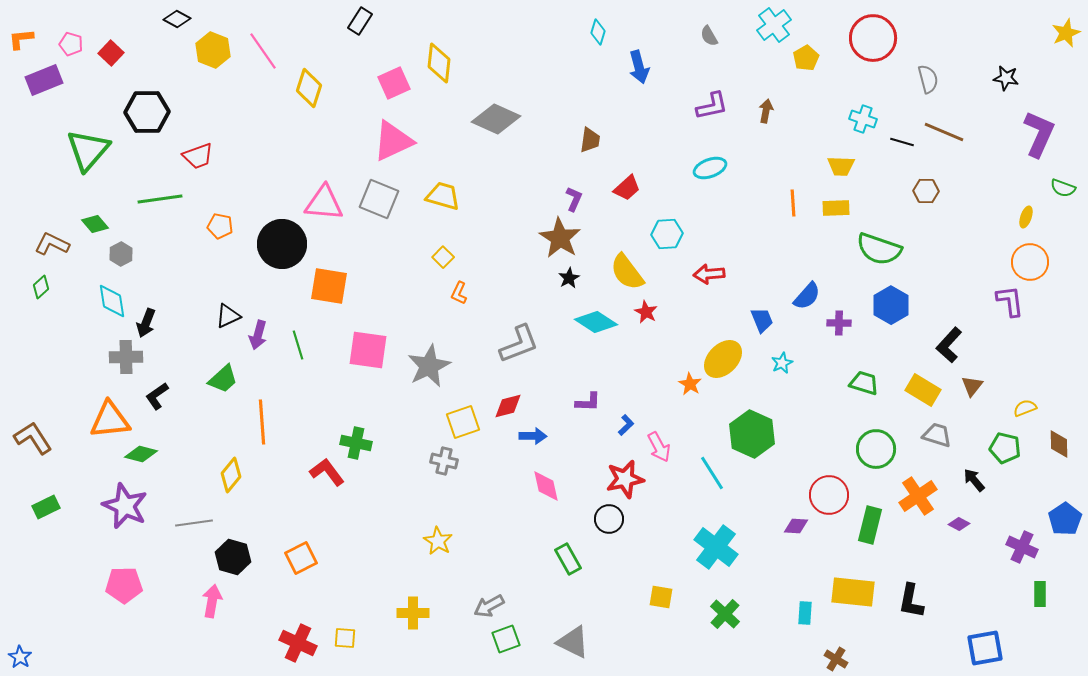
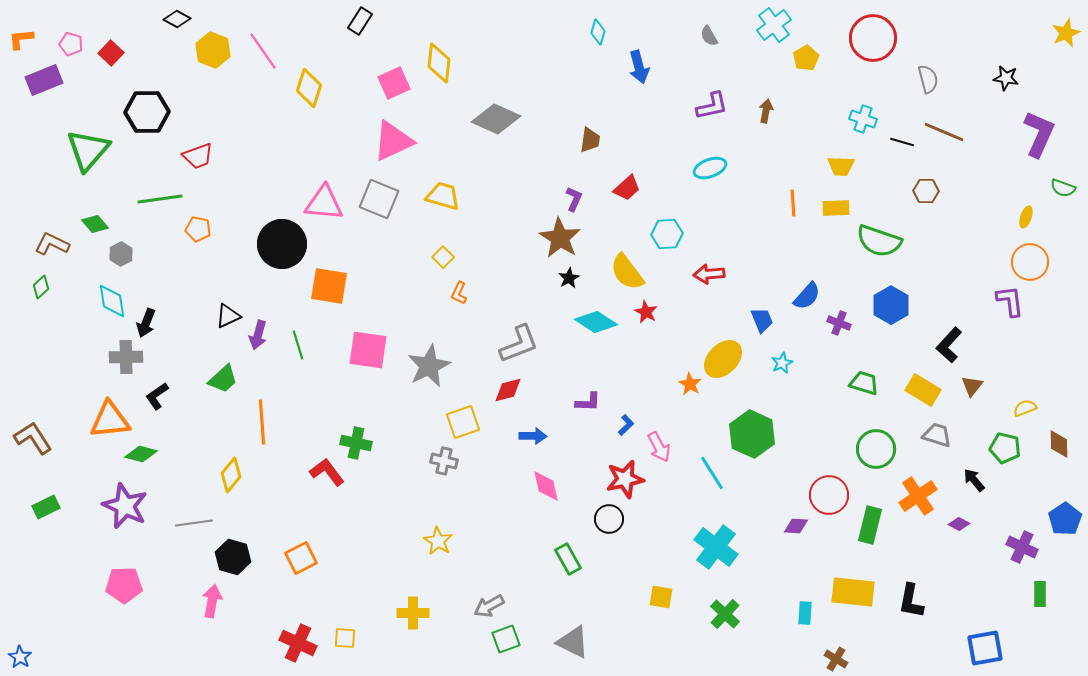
orange pentagon at (220, 226): moved 22 px left, 3 px down
green semicircle at (879, 249): moved 8 px up
purple cross at (839, 323): rotated 20 degrees clockwise
red diamond at (508, 406): moved 16 px up
